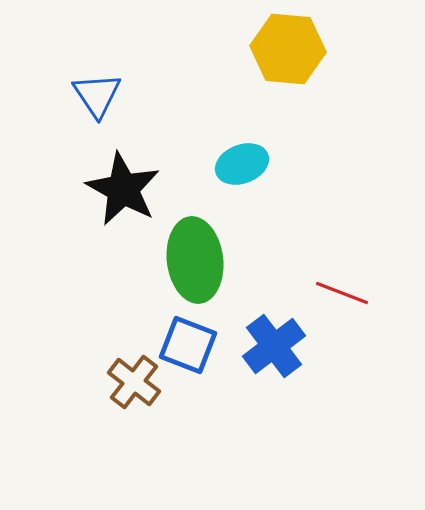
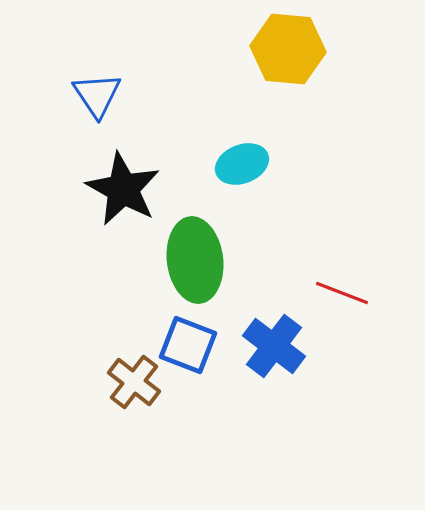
blue cross: rotated 16 degrees counterclockwise
